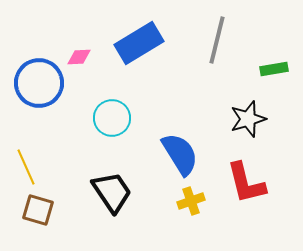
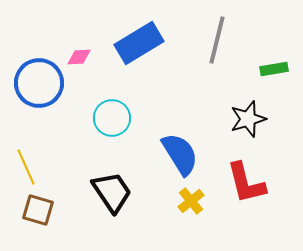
yellow cross: rotated 20 degrees counterclockwise
